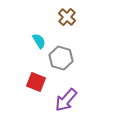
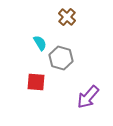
cyan semicircle: moved 1 px right, 2 px down
red square: rotated 18 degrees counterclockwise
purple arrow: moved 22 px right, 3 px up
